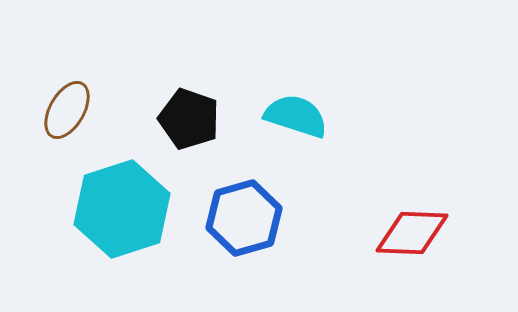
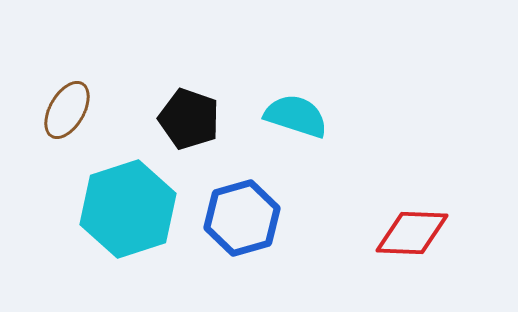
cyan hexagon: moved 6 px right
blue hexagon: moved 2 px left
